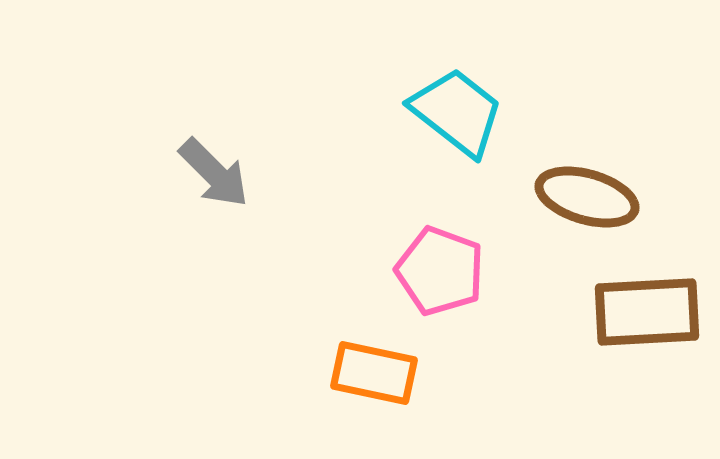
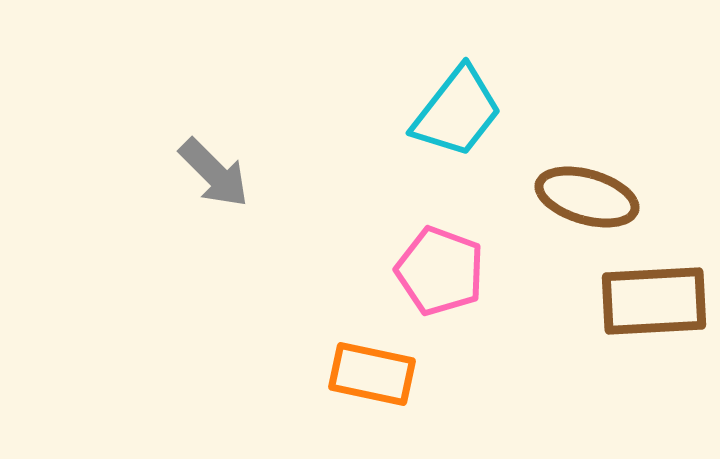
cyan trapezoid: rotated 90 degrees clockwise
brown rectangle: moved 7 px right, 11 px up
orange rectangle: moved 2 px left, 1 px down
